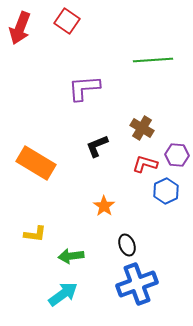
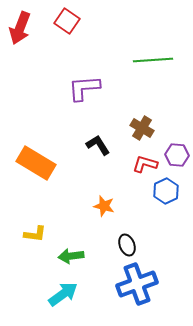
black L-shape: moved 1 px right, 1 px up; rotated 80 degrees clockwise
orange star: rotated 20 degrees counterclockwise
